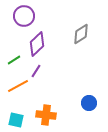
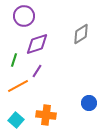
purple diamond: rotated 25 degrees clockwise
green line: rotated 40 degrees counterclockwise
purple line: moved 1 px right
cyan square: rotated 28 degrees clockwise
